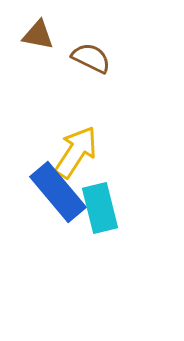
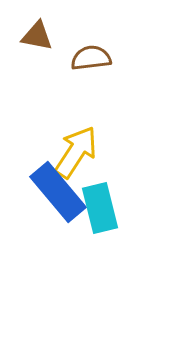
brown triangle: moved 1 px left, 1 px down
brown semicircle: rotated 33 degrees counterclockwise
